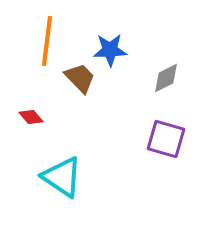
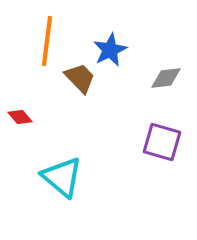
blue star: rotated 24 degrees counterclockwise
gray diamond: rotated 20 degrees clockwise
red diamond: moved 11 px left
purple square: moved 4 px left, 3 px down
cyan triangle: rotated 6 degrees clockwise
